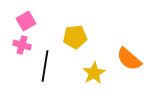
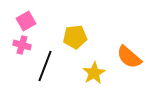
orange semicircle: moved 2 px up
black line: rotated 12 degrees clockwise
